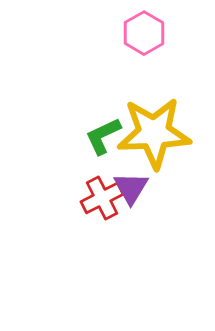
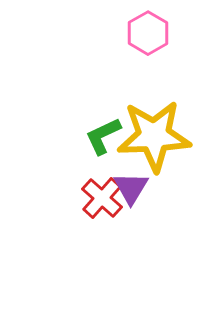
pink hexagon: moved 4 px right
yellow star: moved 3 px down
red cross: rotated 21 degrees counterclockwise
